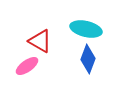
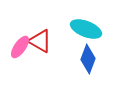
cyan ellipse: rotated 8 degrees clockwise
pink ellipse: moved 7 px left, 19 px up; rotated 20 degrees counterclockwise
